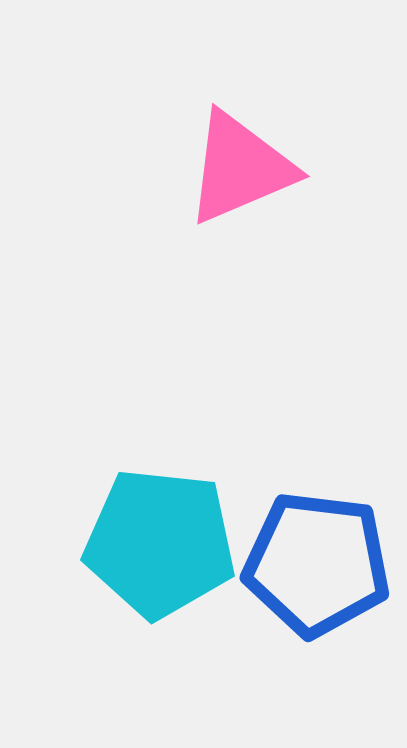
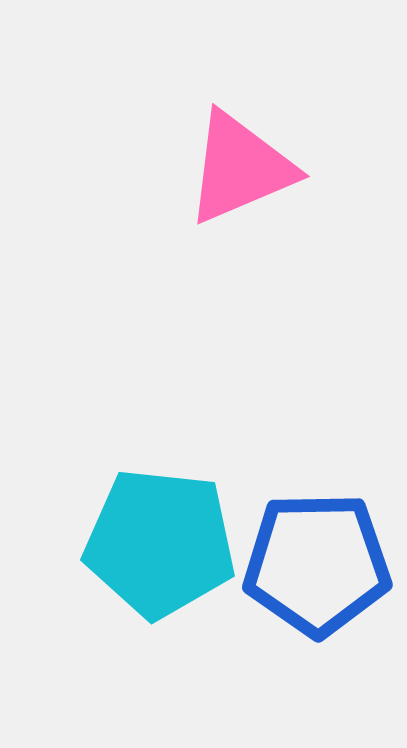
blue pentagon: rotated 8 degrees counterclockwise
